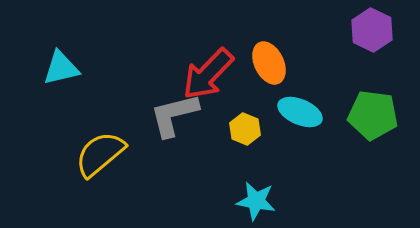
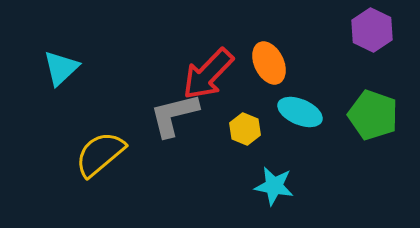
cyan triangle: rotated 30 degrees counterclockwise
green pentagon: rotated 12 degrees clockwise
cyan star: moved 18 px right, 15 px up
